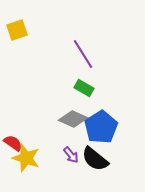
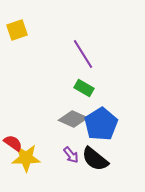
blue pentagon: moved 3 px up
yellow star: rotated 20 degrees counterclockwise
